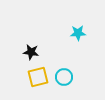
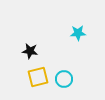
black star: moved 1 px left, 1 px up
cyan circle: moved 2 px down
